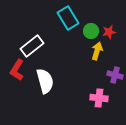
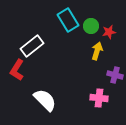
cyan rectangle: moved 2 px down
green circle: moved 5 px up
white semicircle: moved 19 px down; rotated 30 degrees counterclockwise
